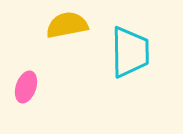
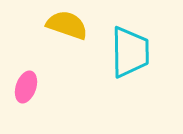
yellow semicircle: rotated 30 degrees clockwise
